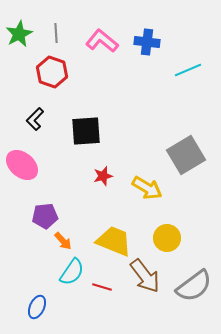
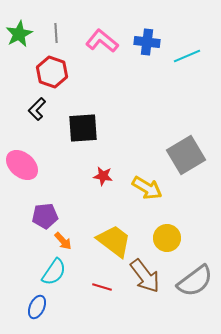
cyan line: moved 1 px left, 14 px up
black L-shape: moved 2 px right, 10 px up
black square: moved 3 px left, 3 px up
red star: rotated 24 degrees clockwise
yellow trapezoid: rotated 15 degrees clockwise
cyan semicircle: moved 18 px left
gray semicircle: moved 1 px right, 5 px up
